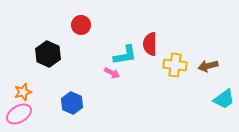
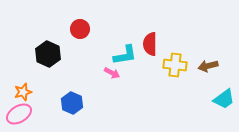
red circle: moved 1 px left, 4 px down
